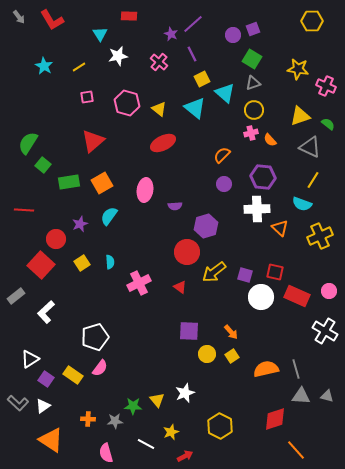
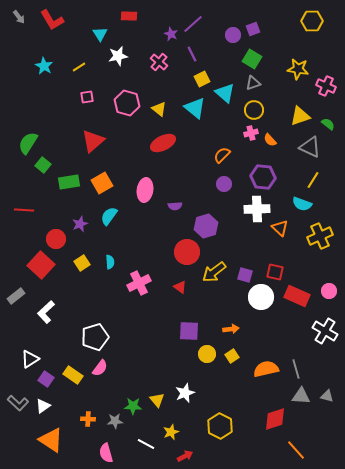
orange arrow at (231, 332): moved 3 px up; rotated 56 degrees counterclockwise
